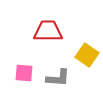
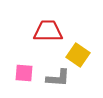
yellow square: moved 9 px left
